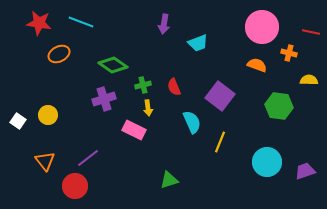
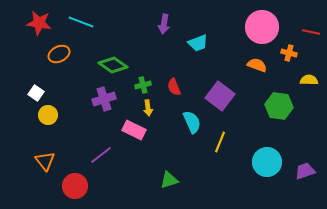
white square: moved 18 px right, 28 px up
purple line: moved 13 px right, 3 px up
